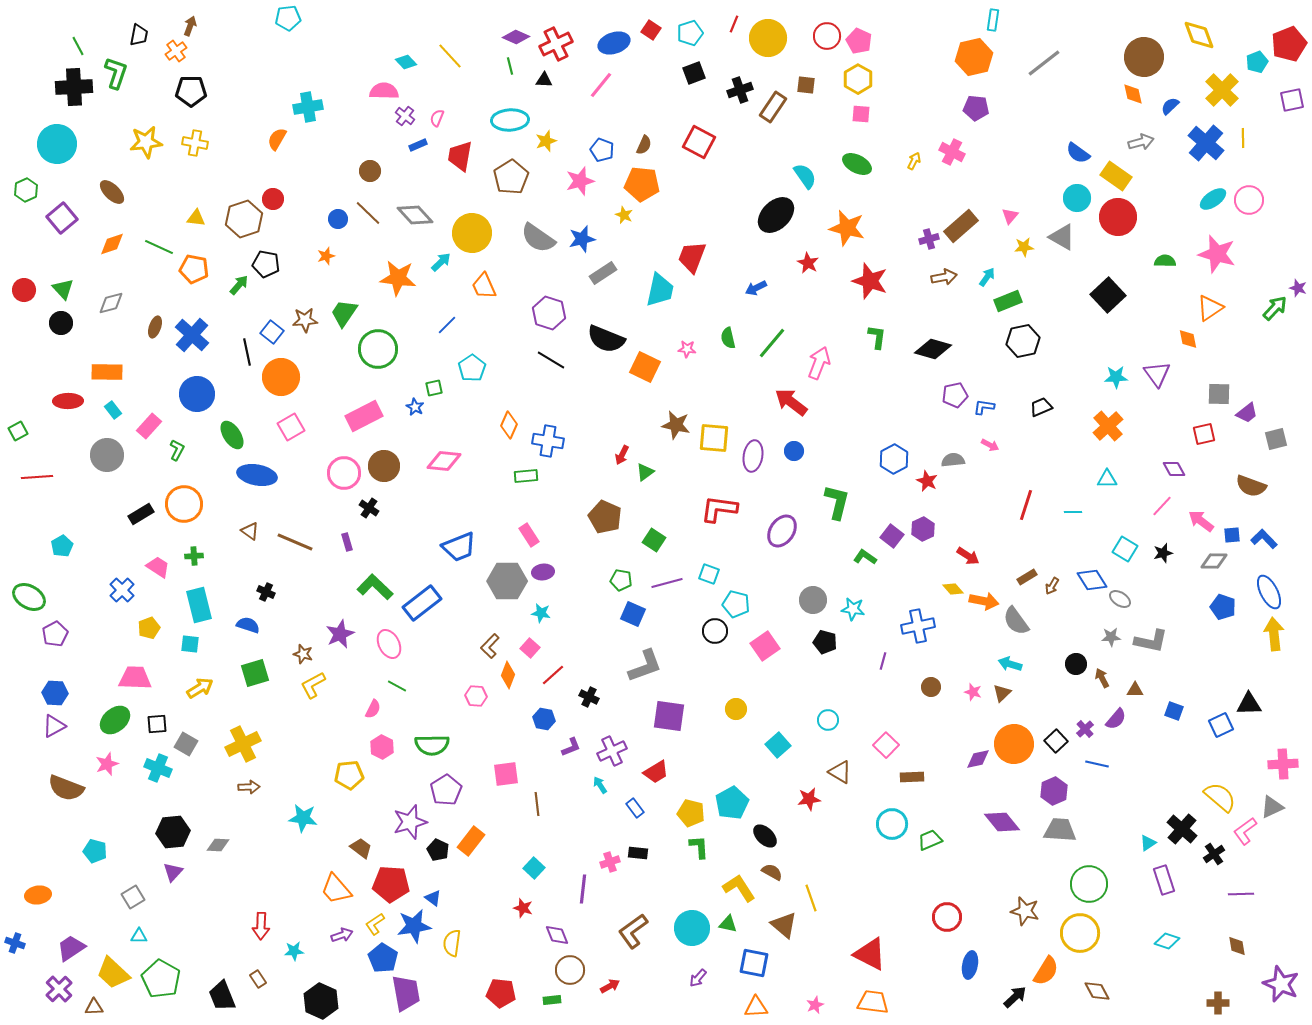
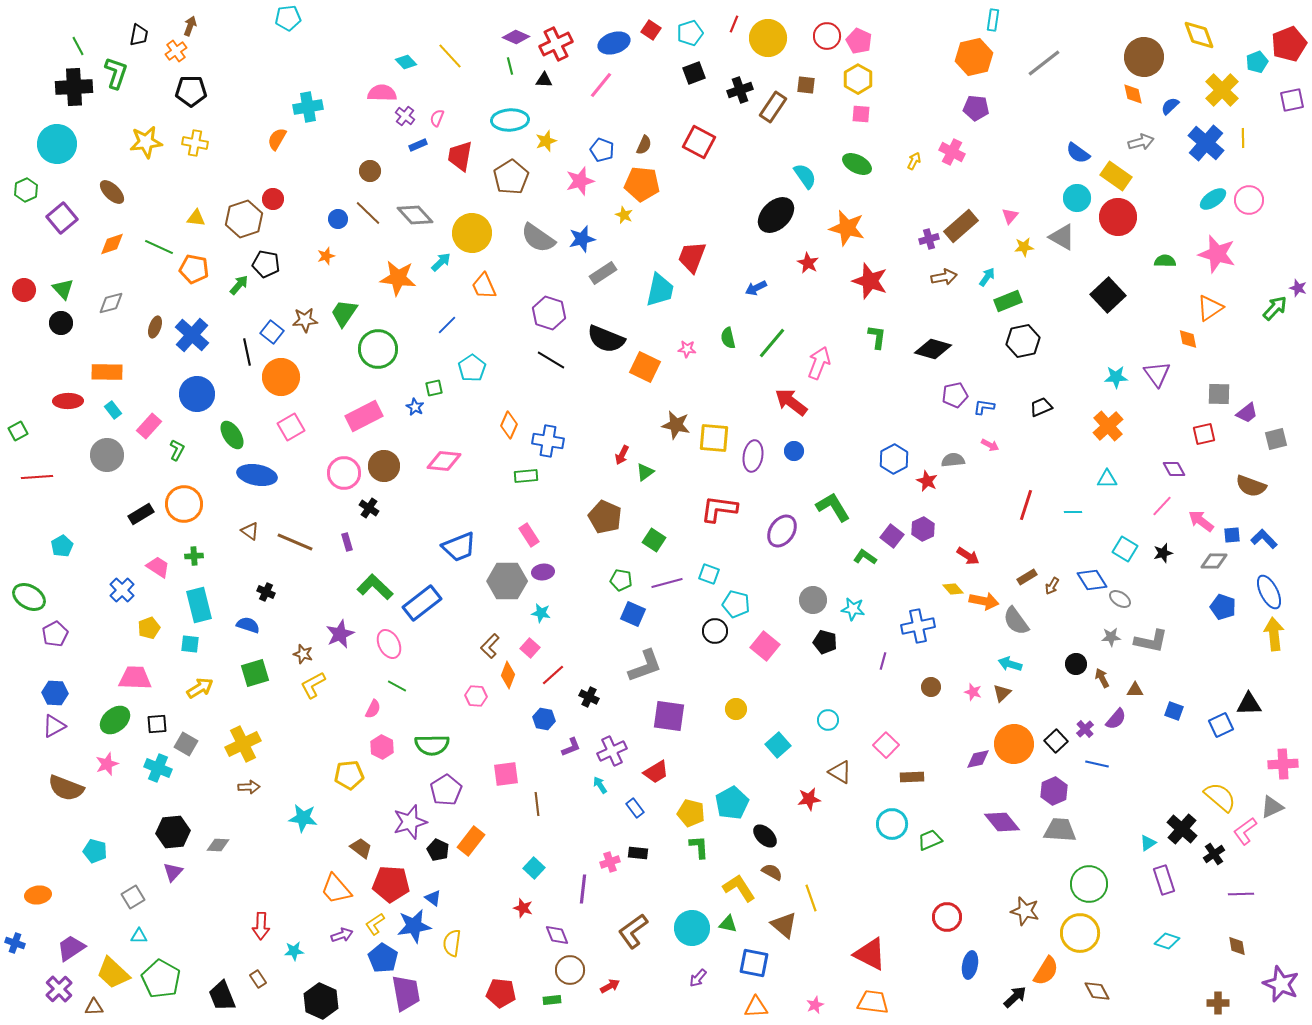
pink semicircle at (384, 91): moved 2 px left, 2 px down
green L-shape at (837, 502): moved 4 px left, 5 px down; rotated 45 degrees counterclockwise
pink square at (765, 646): rotated 16 degrees counterclockwise
